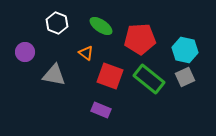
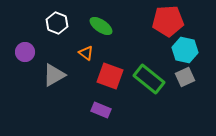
red pentagon: moved 28 px right, 18 px up
gray triangle: rotated 40 degrees counterclockwise
